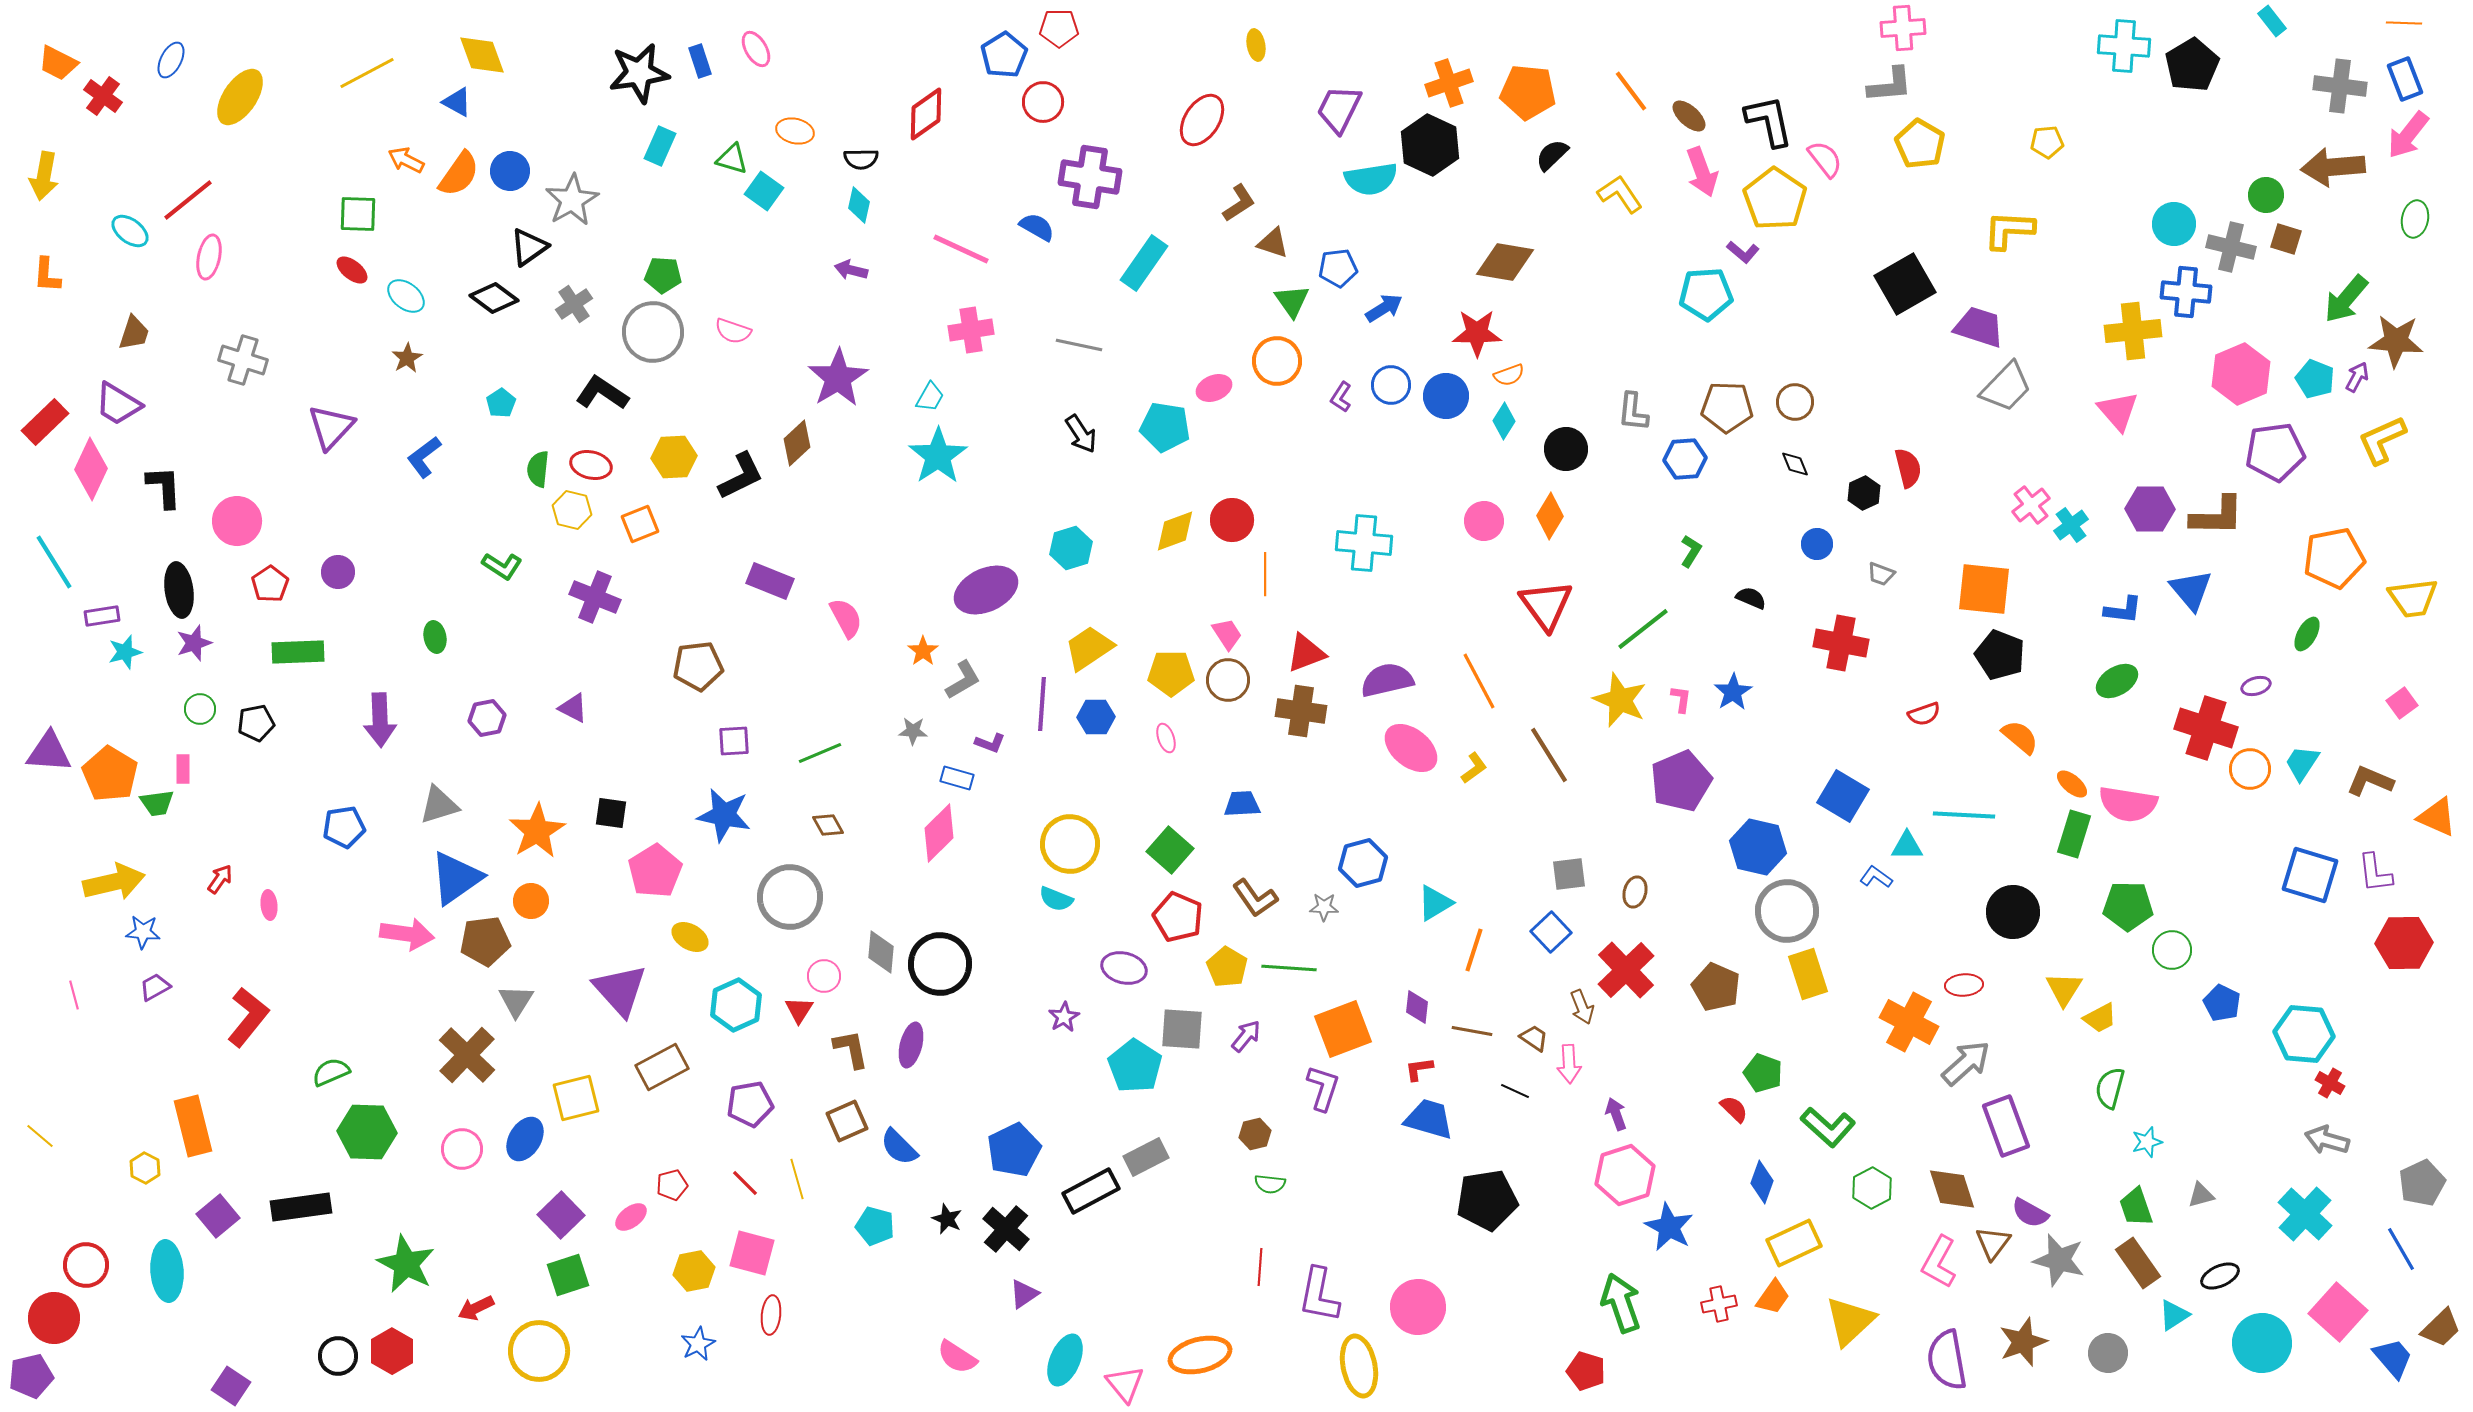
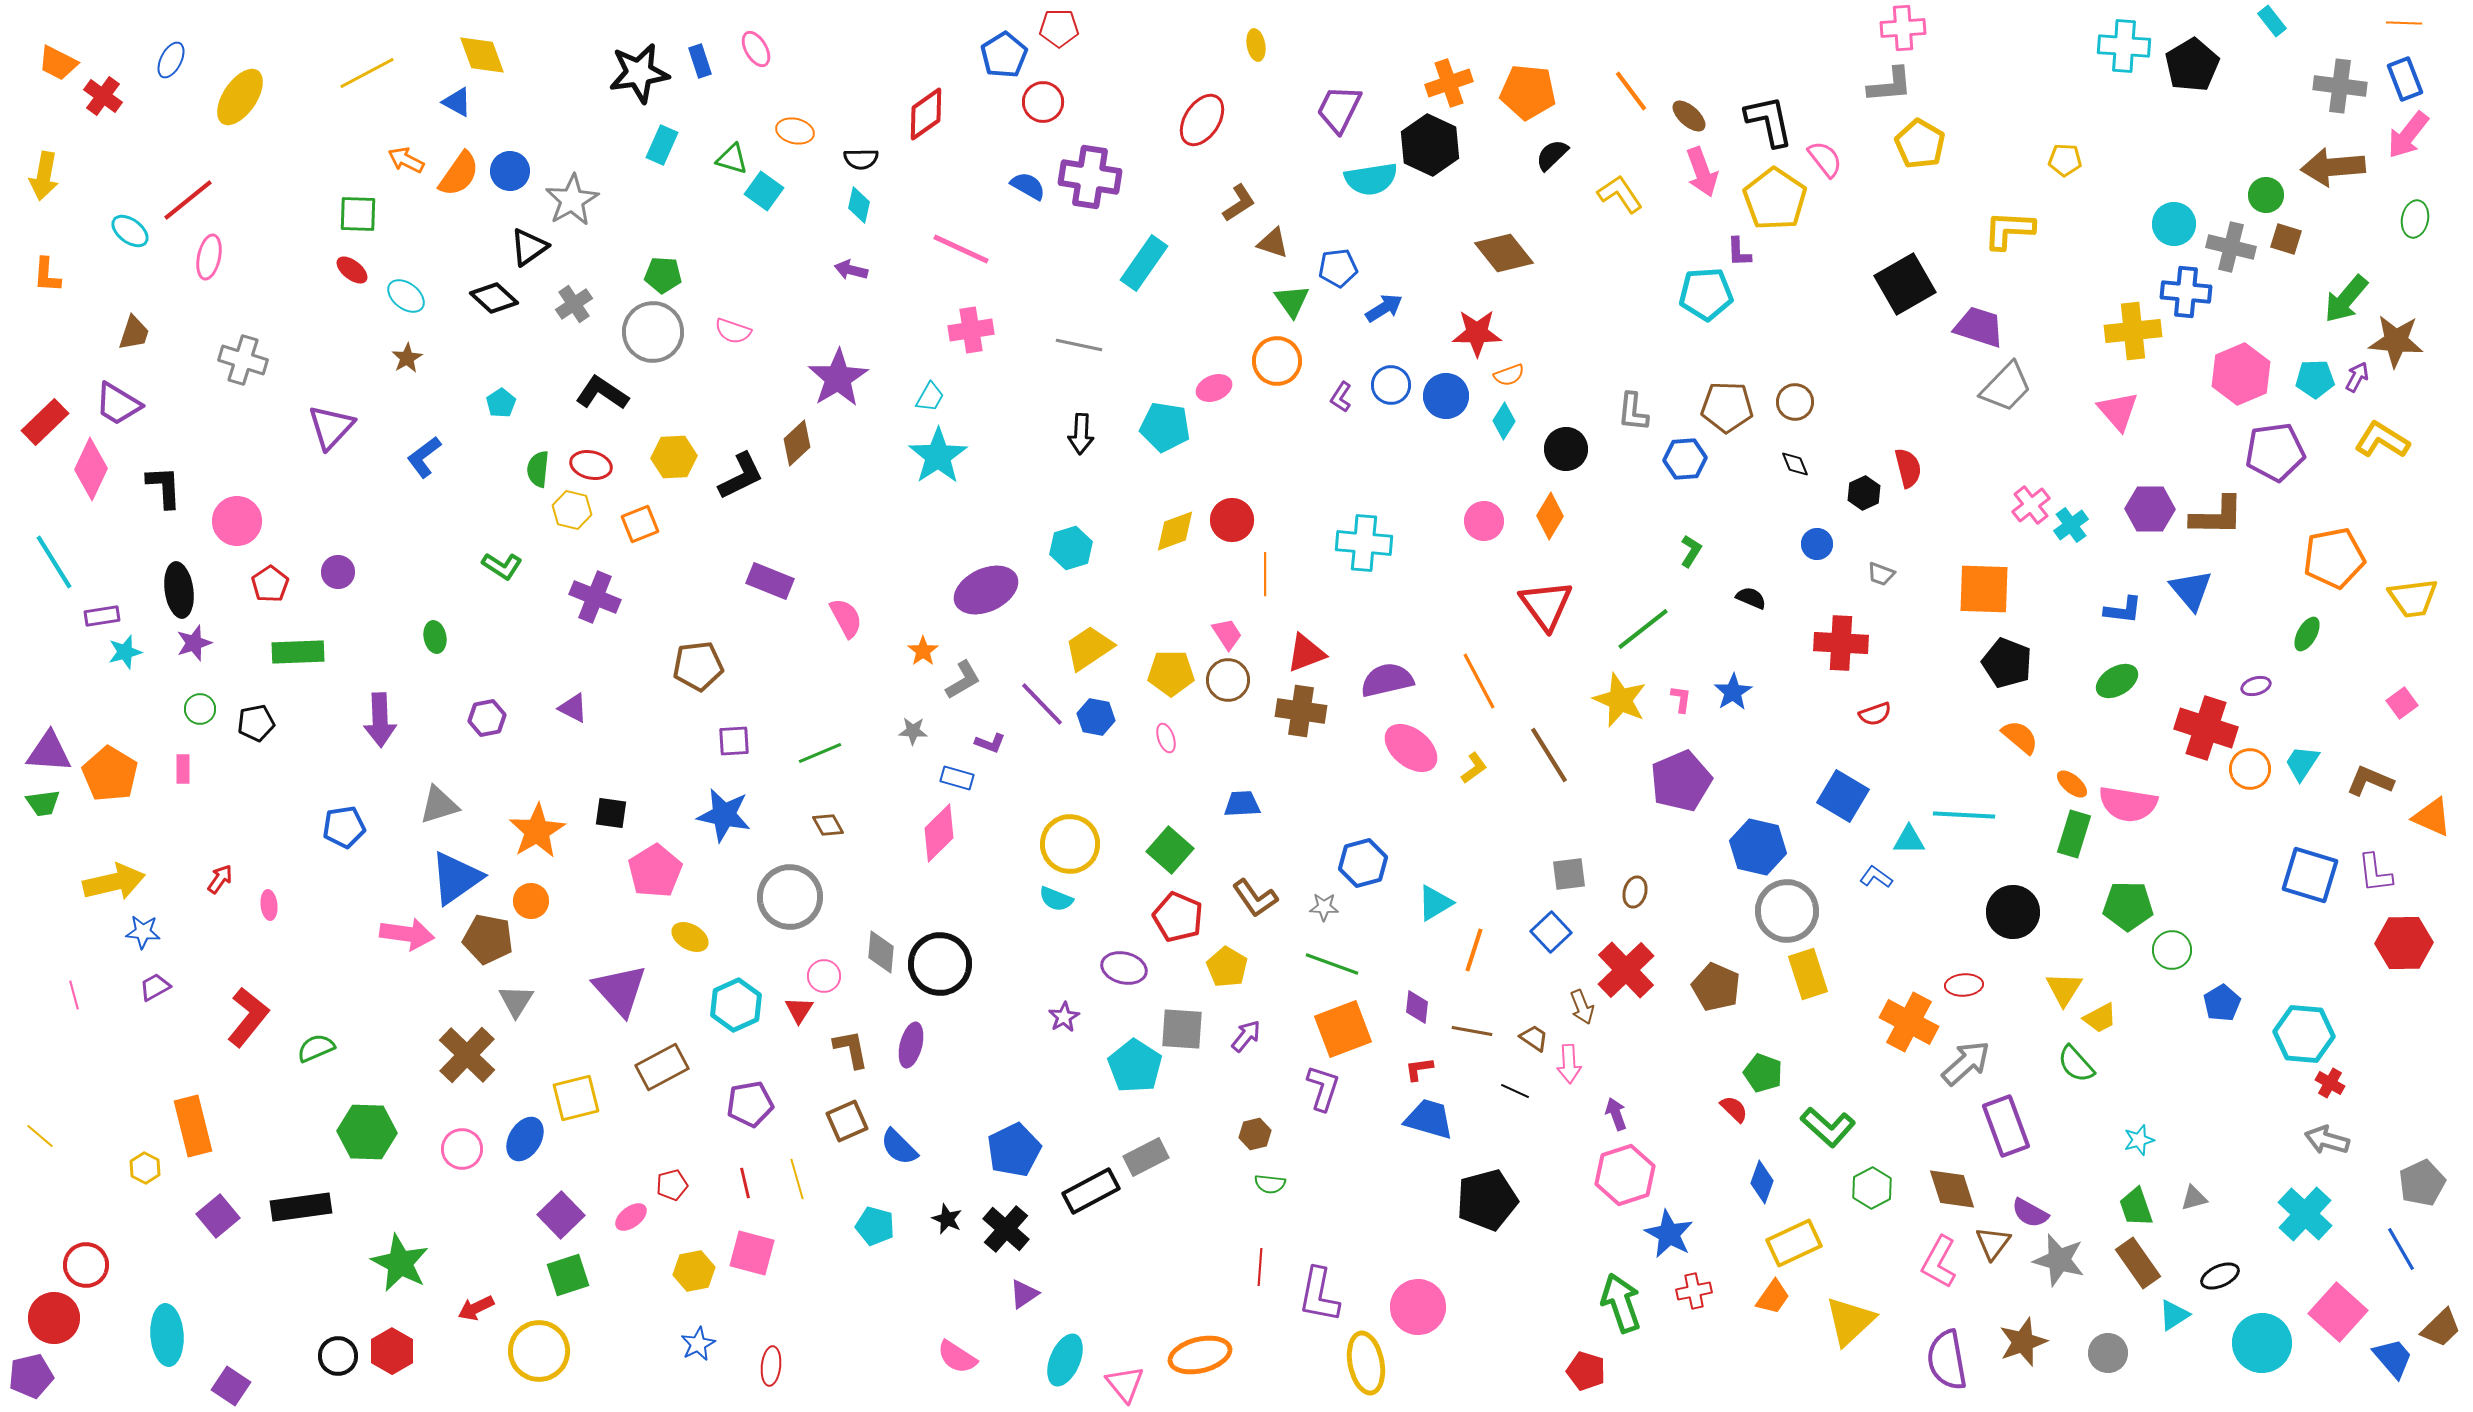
yellow pentagon at (2047, 142): moved 18 px right, 18 px down; rotated 8 degrees clockwise
cyan rectangle at (660, 146): moved 2 px right, 1 px up
blue semicircle at (1037, 227): moved 9 px left, 41 px up
purple L-shape at (1743, 252): moved 4 px left; rotated 48 degrees clockwise
brown diamond at (1505, 262): moved 1 px left, 9 px up; rotated 42 degrees clockwise
black diamond at (494, 298): rotated 6 degrees clockwise
cyan pentagon at (2315, 379): rotated 24 degrees counterclockwise
black arrow at (1081, 434): rotated 36 degrees clockwise
yellow L-shape at (2382, 440): rotated 56 degrees clockwise
orange square at (1984, 589): rotated 4 degrees counterclockwise
red cross at (1841, 643): rotated 8 degrees counterclockwise
black pentagon at (2000, 655): moved 7 px right, 8 px down
purple line at (1042, 704): rotated 48 degrees counterclockwise
red semicircle at (1924, 714): moved 49 px left
blue hexagon at (1096, 717): rotated 12 degrees clockwise
green trapezoid at (157, 803): moved 114 px left
orange triangle at (2437, 817): moved 5 px left
cyan triangle at (1907, 846): moved 2 px right, 6 px up
brown pentagon at (485, 941): moved 3 px right, 2 px up; rotated 18 degrees clockwise
green line at (1289, 968): moved 43 px right, 4 px up; rotated 16 degrees clockwise
blue pentagon at (2222, 1003): rotated 15 degrees clockwise
green semicircle at (331, 1072): moved 15 px left, 24 px up
green semicircle at (2110, 1088): moved 34 px left, 24 px up; rotated 57 degrees counterclockwise
cyan star at (2147, 1142): moved 8 px left, 2 px up
red line at (745, 1183): rotated 32 degrees clockwise
gray triangle at (2201, 1195): moved 7 px left, 3 px down
black pentagon at (1487, 1200): rotated 6 degrees counterclockwise
blue star at (1669, 1227): moved 7 px down
green star at (406, 1264): moved 6 px left, 1 px up
cyan ellipse at (167, 1271): moved 64 px down
red cross at (1719, 1304): moved 25 px left, 13 px up
red ellipse at (771, 1315): moved 51 px down
yellow ellipse at (1359, 1366): moved 7 px right, 3 px up
